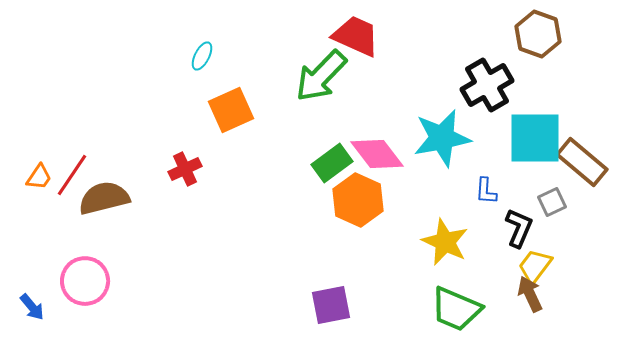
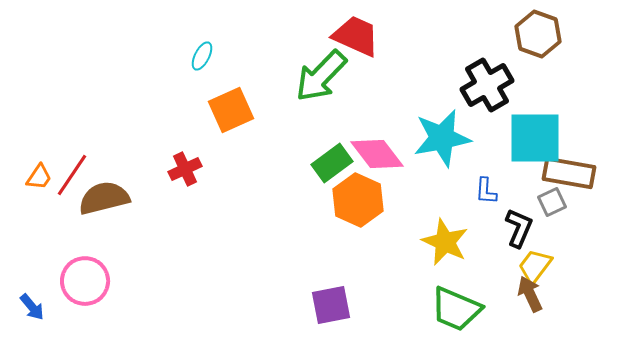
brown rectangle: moved 13 px left, 11 px down; rotated 30 degrees counterclockwise
